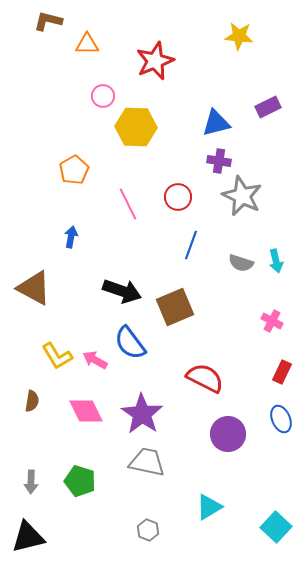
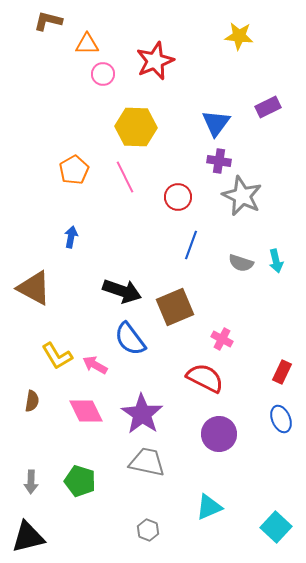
pink circle: moved 22 px up
blue triangle: rotated 40 degrees counterclockwise
pink line: moved 3 px left, 27 px up
pink cross: moved 50 px left, 18 px down
blue semicircle: moved 4 px up
pink arrow: moved 5 px down
purple circle: moved 9 px left
cyan triangle: rotated 8 degrees clockwise
